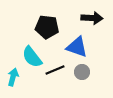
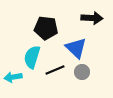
black pentagon: moved 1 px left, 1 px down
blue triangle: moved 1 px left, 1 px down; rotated 25 degrees clockwise
cyan semicircle: rotated 55 degrees clockwise
cyan arrow: rotated 114 degrees counterclockwise
